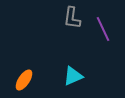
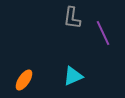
purple line: moved 4 px down
